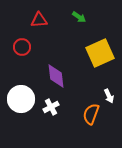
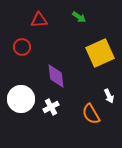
orange semicircle: rotated 50 degrees counterclockwise
